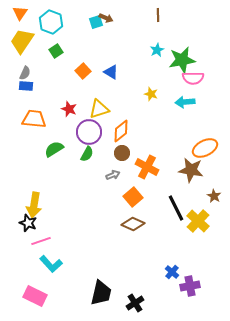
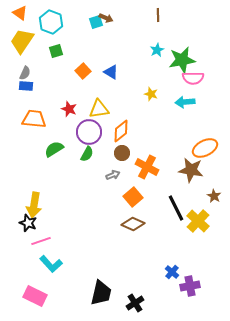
orange triangle at (20, 13): rotated 28 degrees counterclockwise
green square at (56, 51): rotated 16 degrees clockwise
yellow triangle at (99, 109): rotated 10 degrees clockwise
